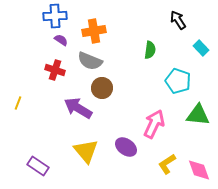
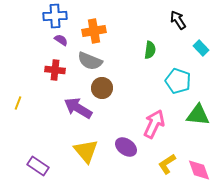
red cross: rotated 12 degrees counterclockwise
